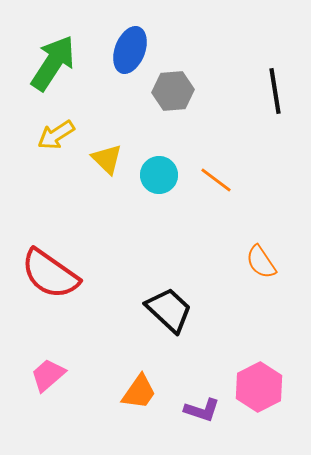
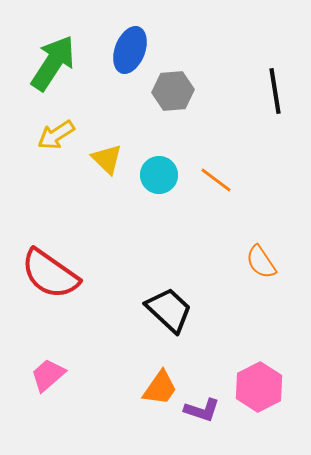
orange trapezoid: moved 21 px right, 4 px up
